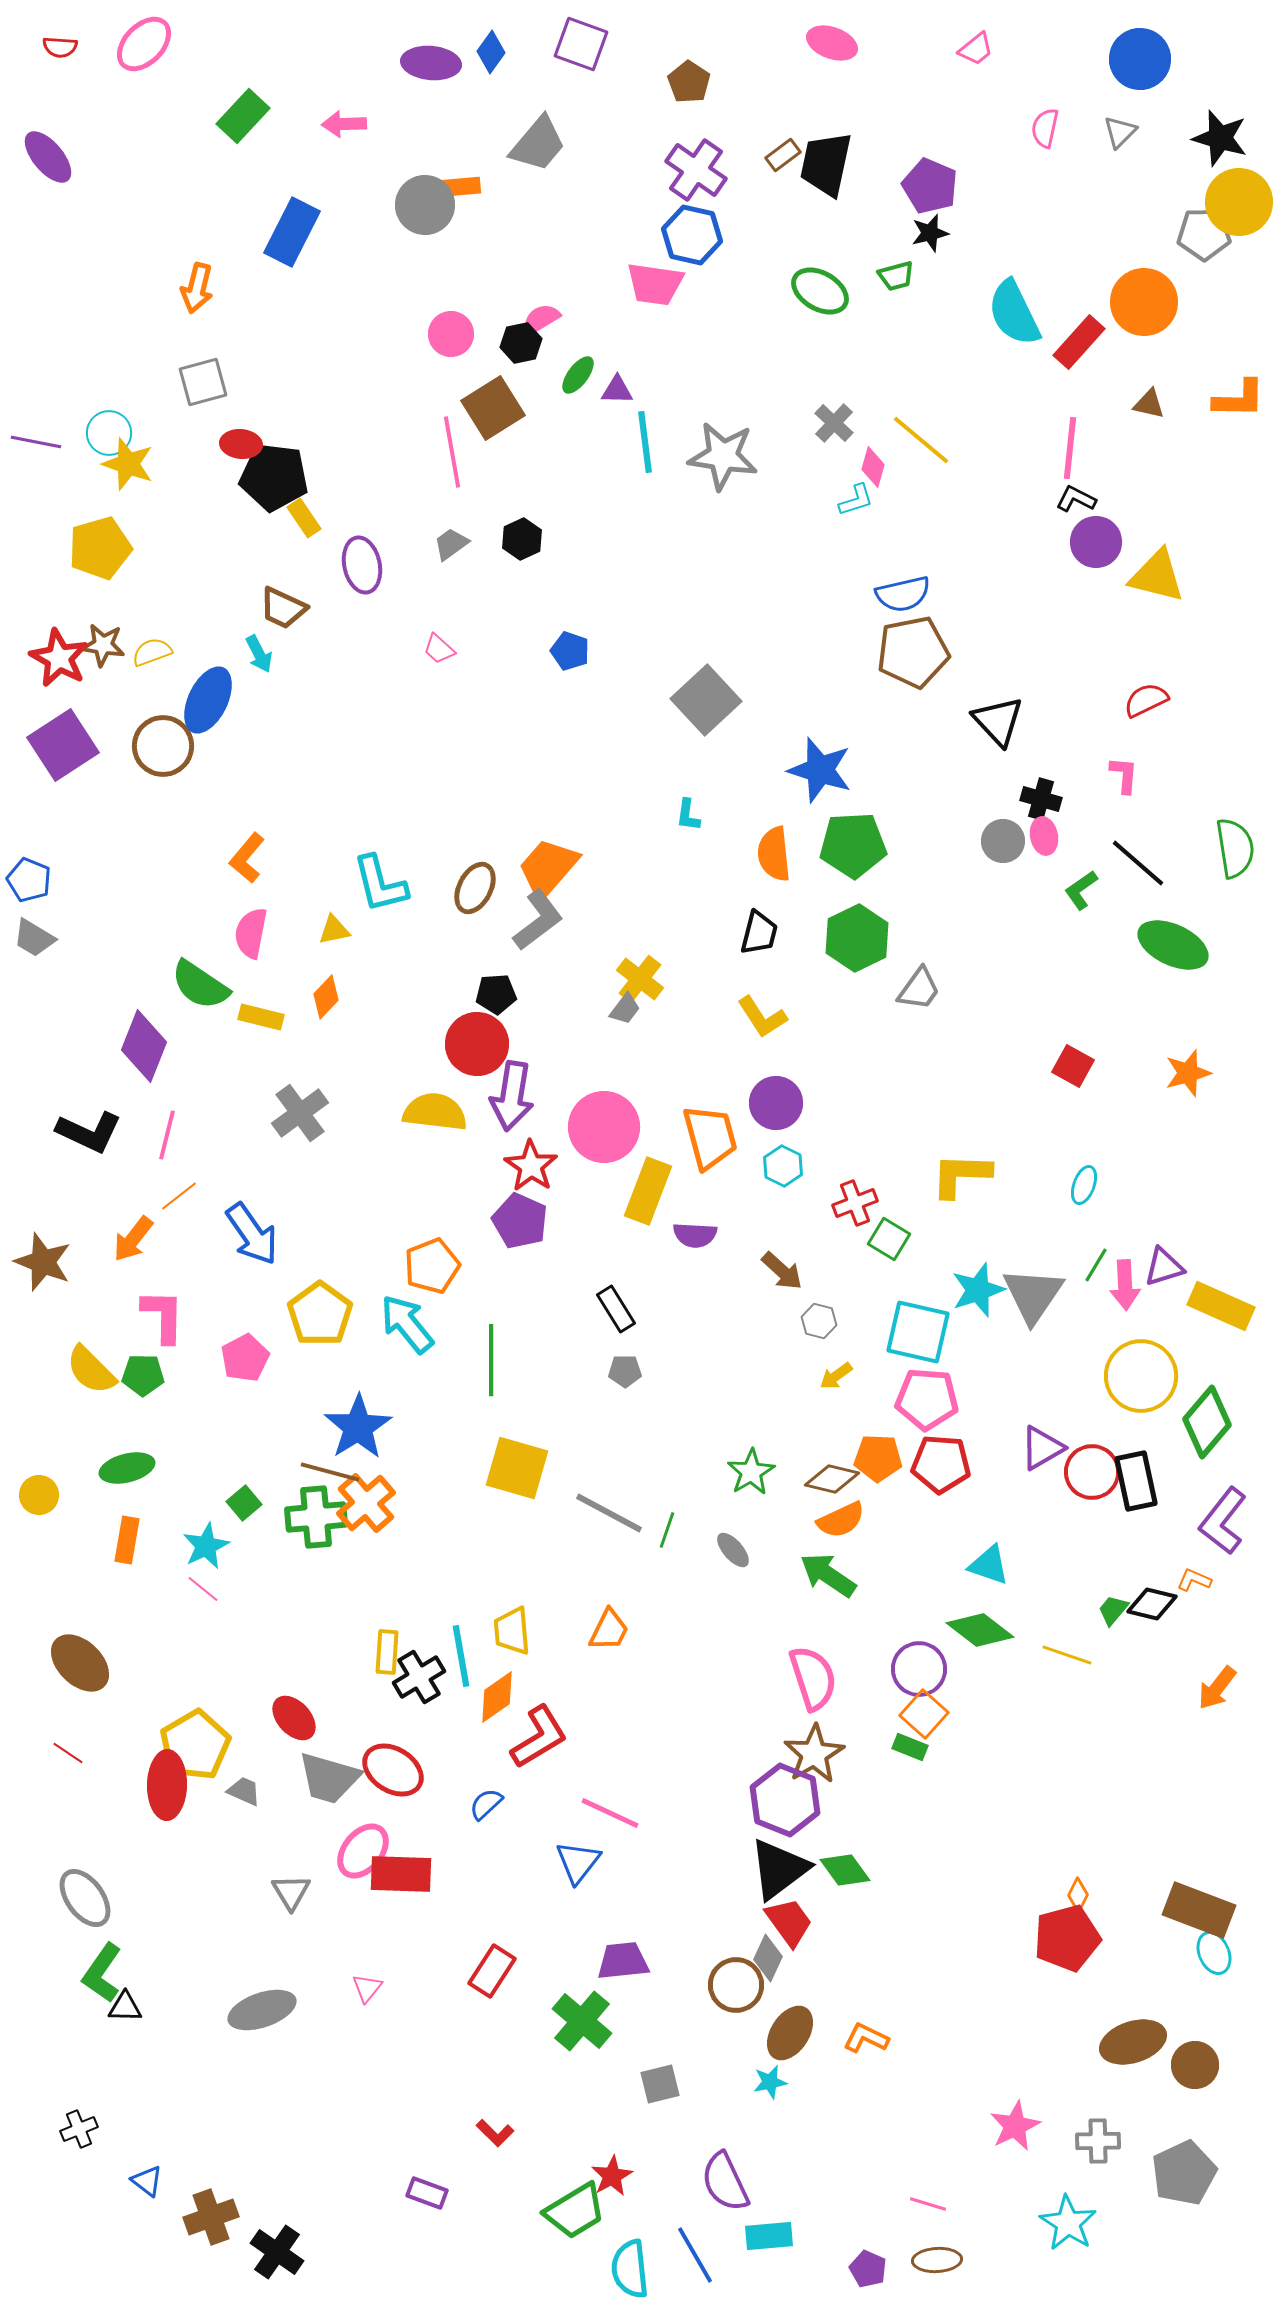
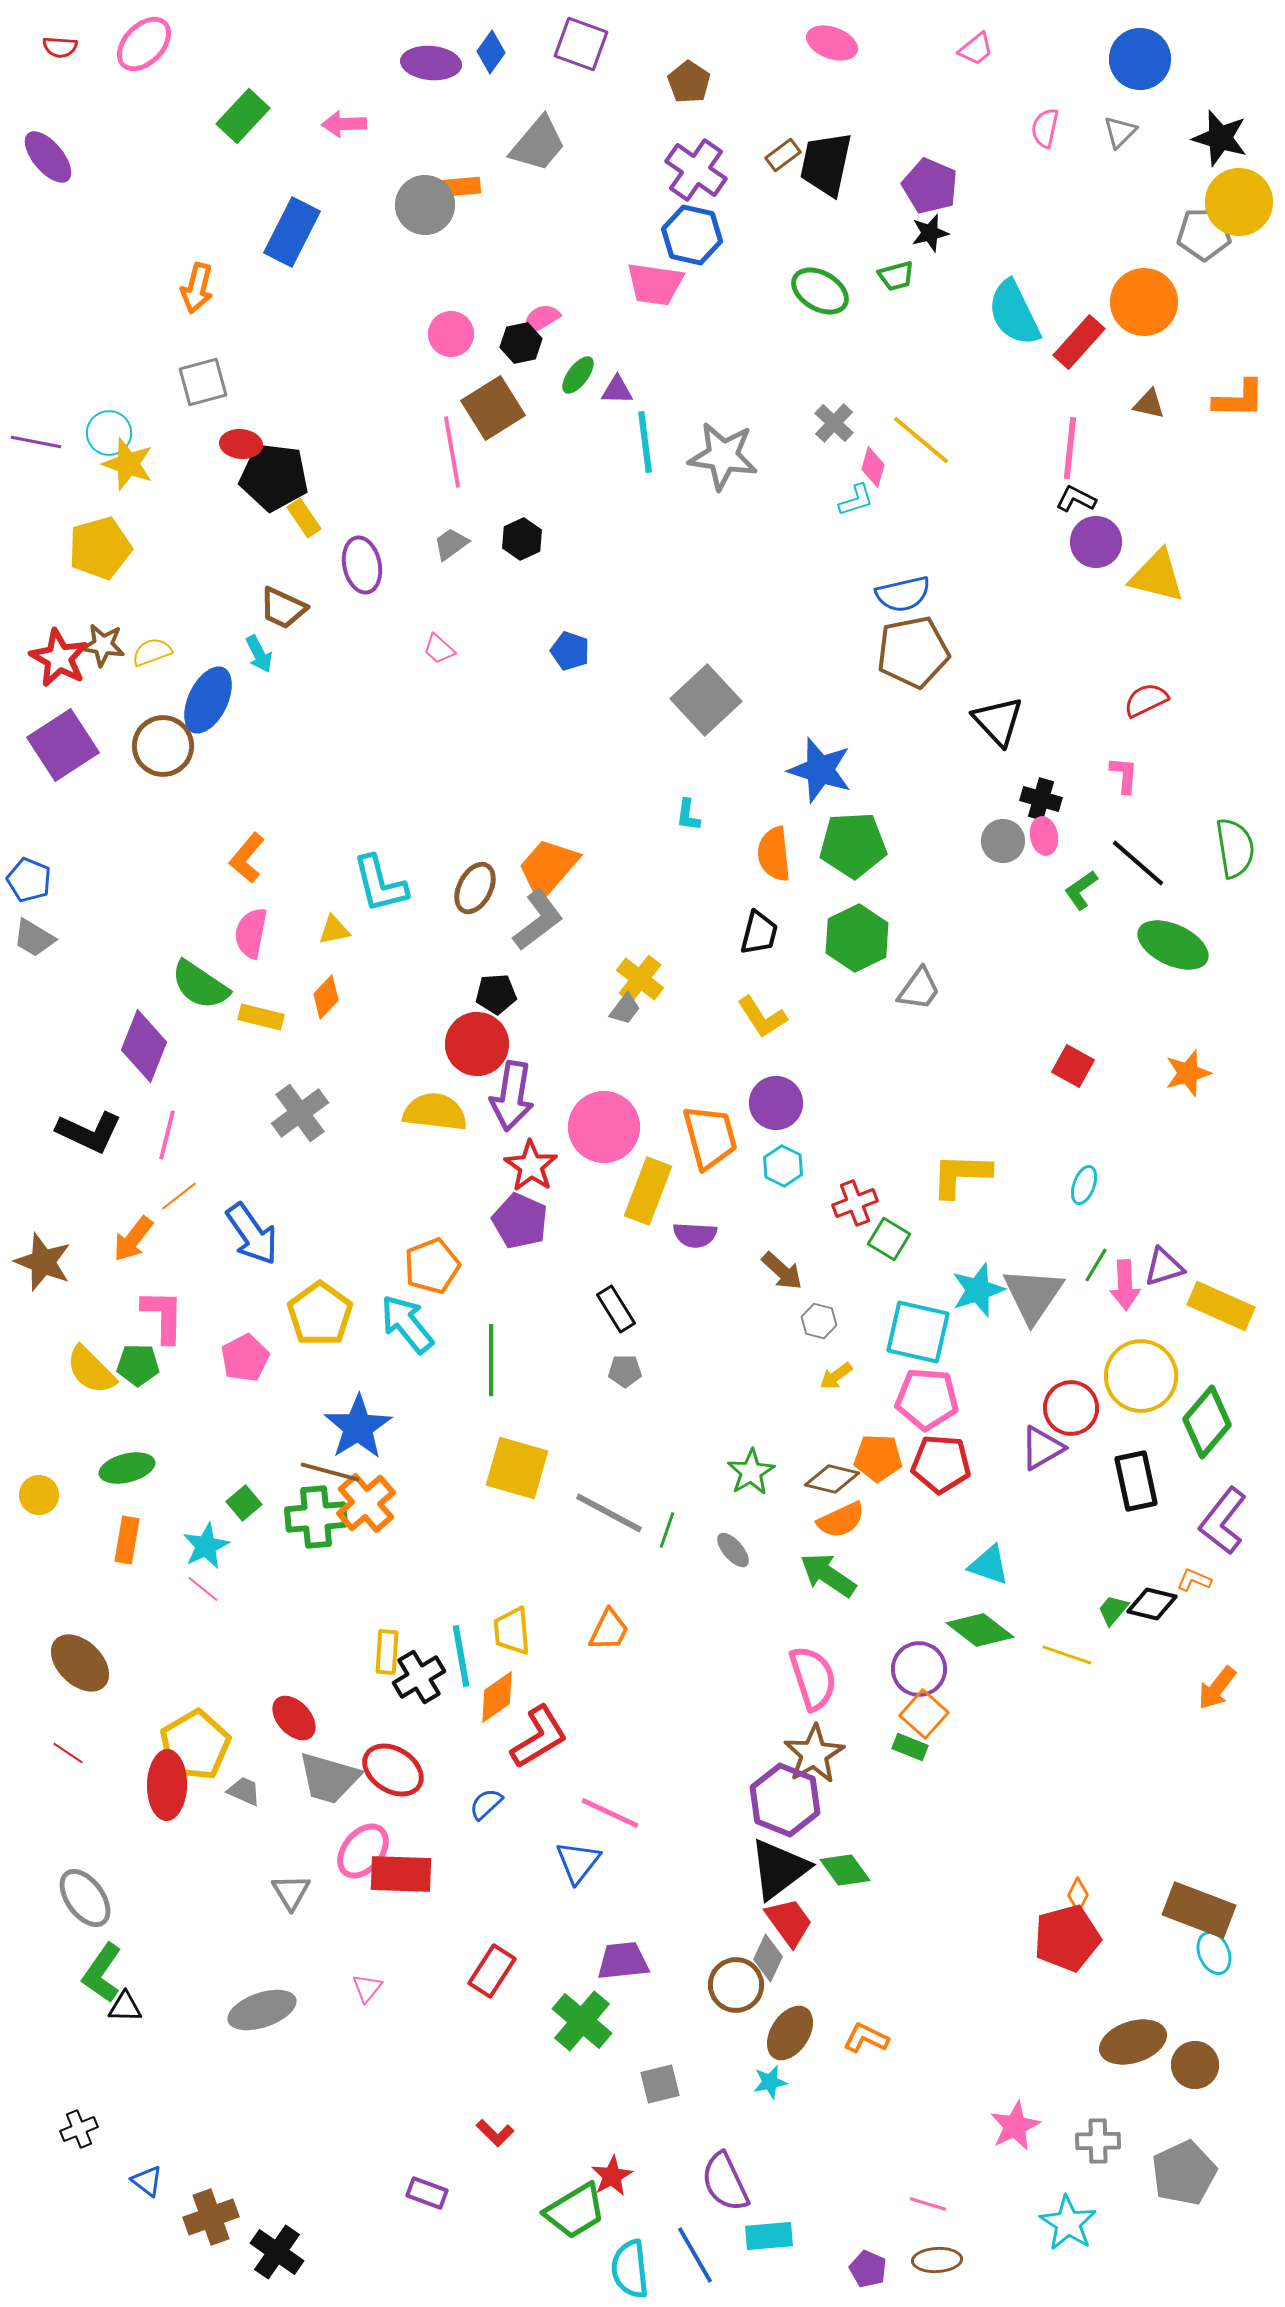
green pentagon at (143, 1375): moved 5 px left, 10 px up
red circle at (1092, 1472): moved 21 px left, 64 px up
